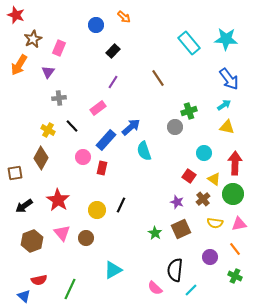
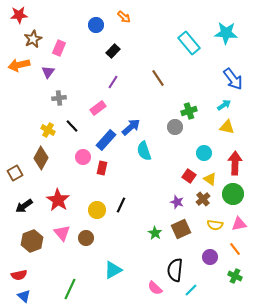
red star at (16, 15): moved 3 px right; rotated 24 degrees counterclockwise
cyan star at (226, 39): moved 6 px up
orange arrow at (19, 65): rotated 45 degrees clockwise
blue arrow at (229, 79): moved 4 px right
brown square at (15, 173): rotated 21 degrees counterclockwise
yellow triangle at (214, 179): moved 4 px left
yellow semicircle at (215, 223): moved 2 px down
red semicircle at (39, 280): moved 20 px left, 5 px up
